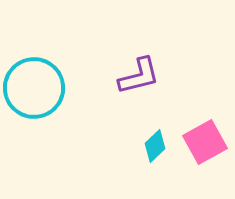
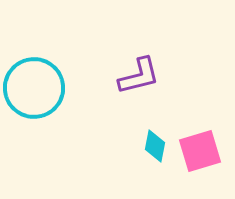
pink square: moved 5 px left, 9 px down; rotated 12 degrees clockwise
cyan diamond: rotated 36 degrees counterclockwise
